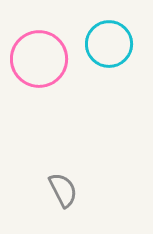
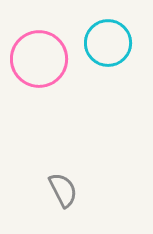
cyan circle: moved 1 px left, 1 px up
